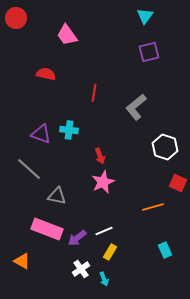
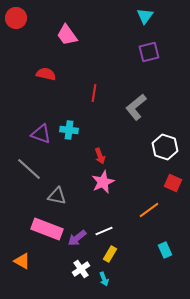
red square: moved 5 px left
orange line: moved 4 px left, 3 px down; rotated 20 degrees counterclockwise
yellow rectangle: moved 2 px down
